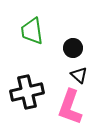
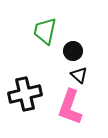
green trapezoid: moved 13 px right; rotated 20 degrees clockwise
black circle: moved 3 px down
black cross: moved 2 px left, 2 px down
